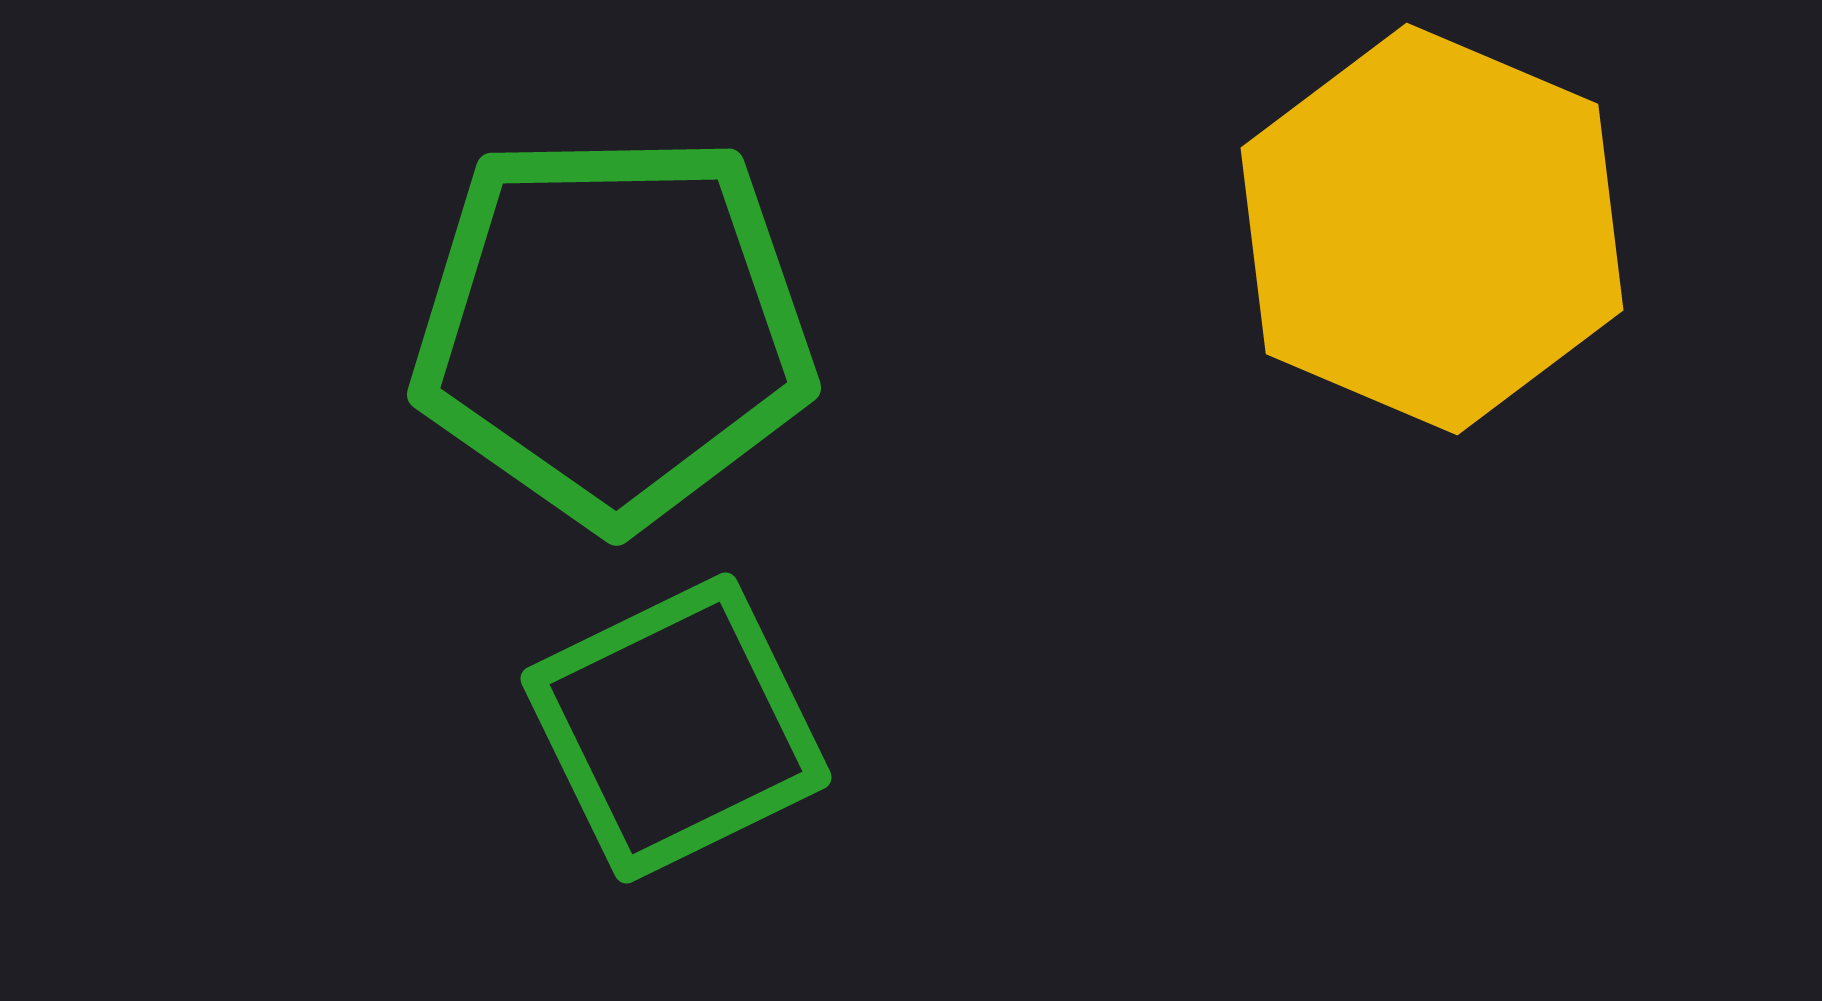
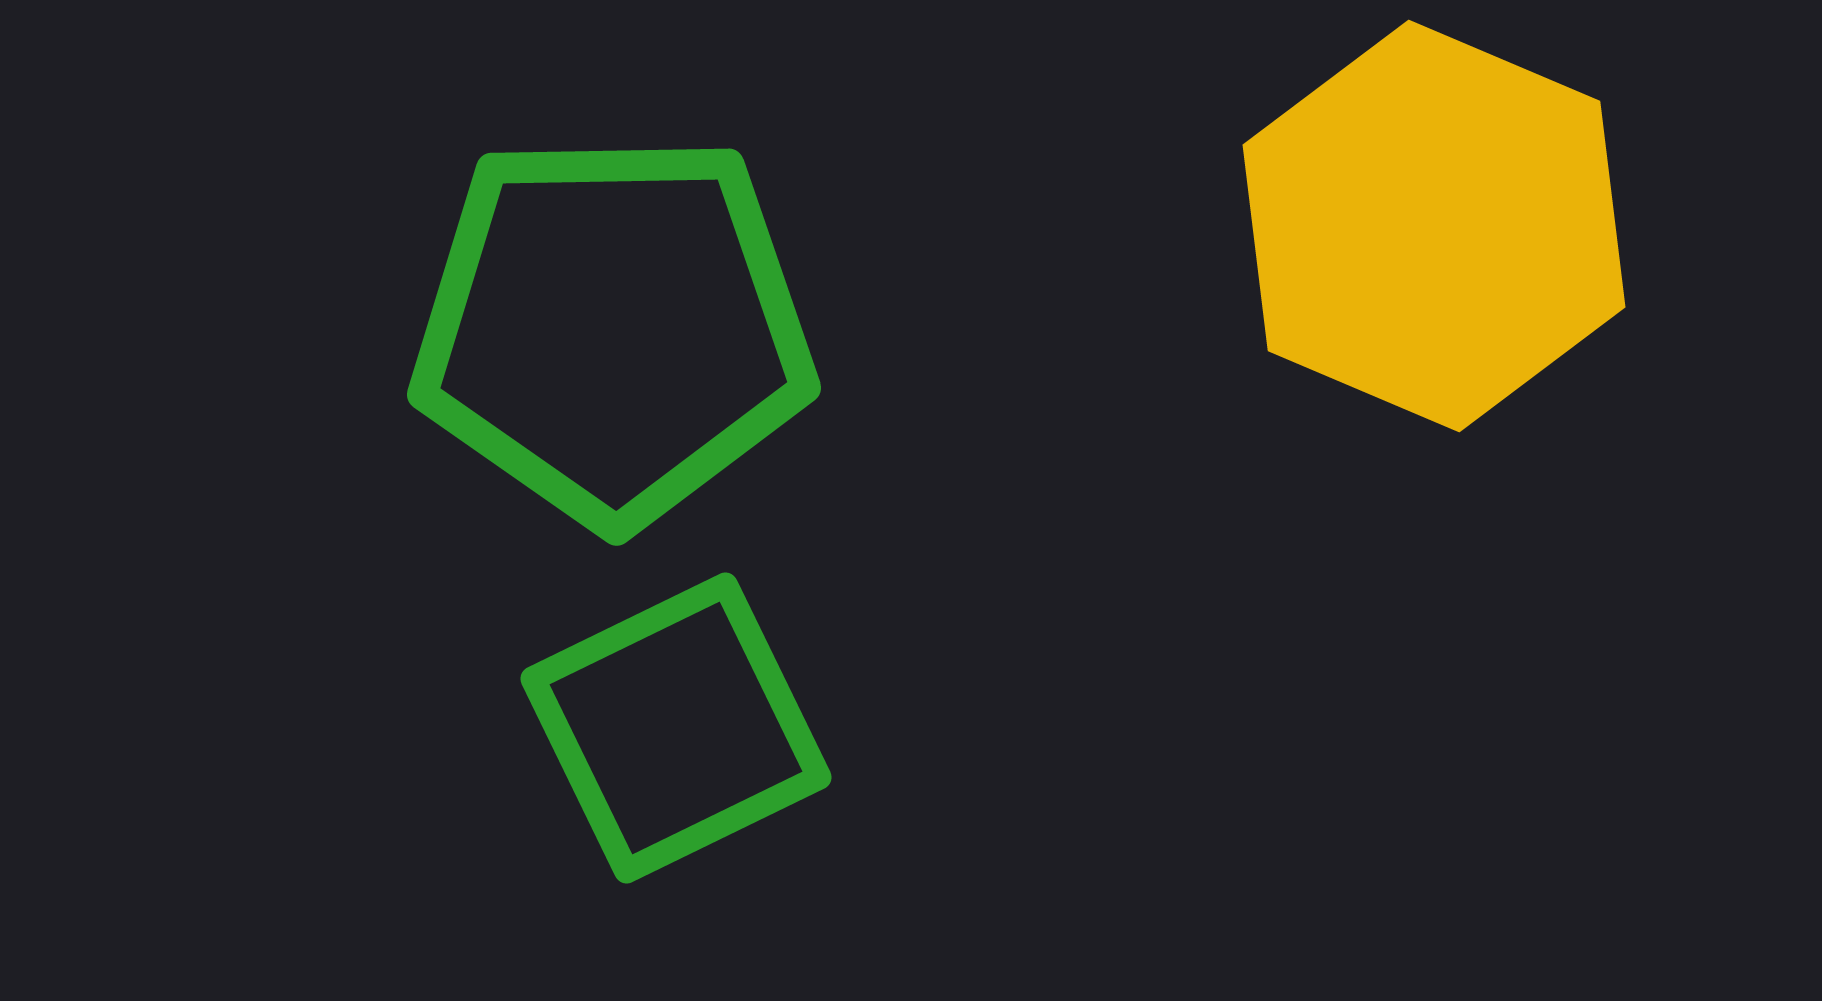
yellow hexagon: moved 2 px right, 3 px up
